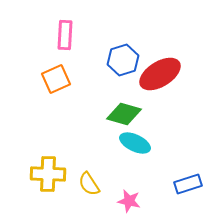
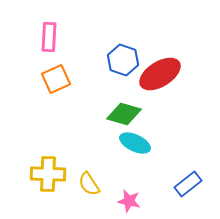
pink rectangle: moved 16 px left, 2 px down
blue hexagon: rotated 24 degrees counterclockwise
blue rectangle: rotated 20 degrees counterclockwise
